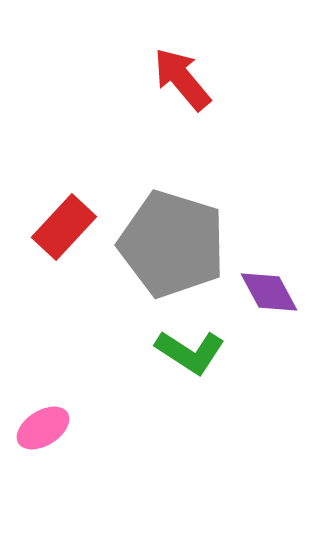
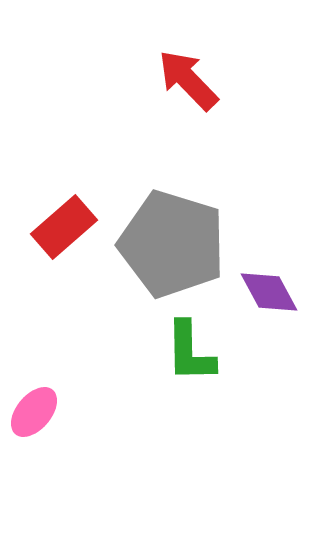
red arrow: moved 6 px right, 1 px down; rotated 4 degrees counterclockwise
red rectangle: rotated 6 degrees clockwise
green L-shape: rotated 56 degrees clockwise
pink ellipse: moved 9 px left, 16 px up; rotated 18 degrees counterclockwise
